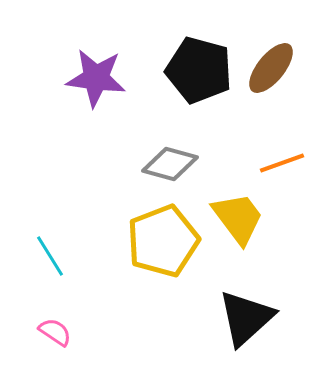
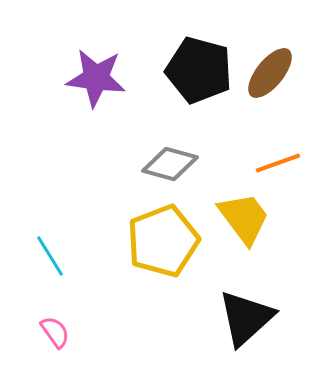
brown ellipse: moved 1 px left, 5 px down
orange line: moved 4 px left
yellow trapezoid: moved 6 px right
pink semicircle: rotated 20 degrees clockwise
